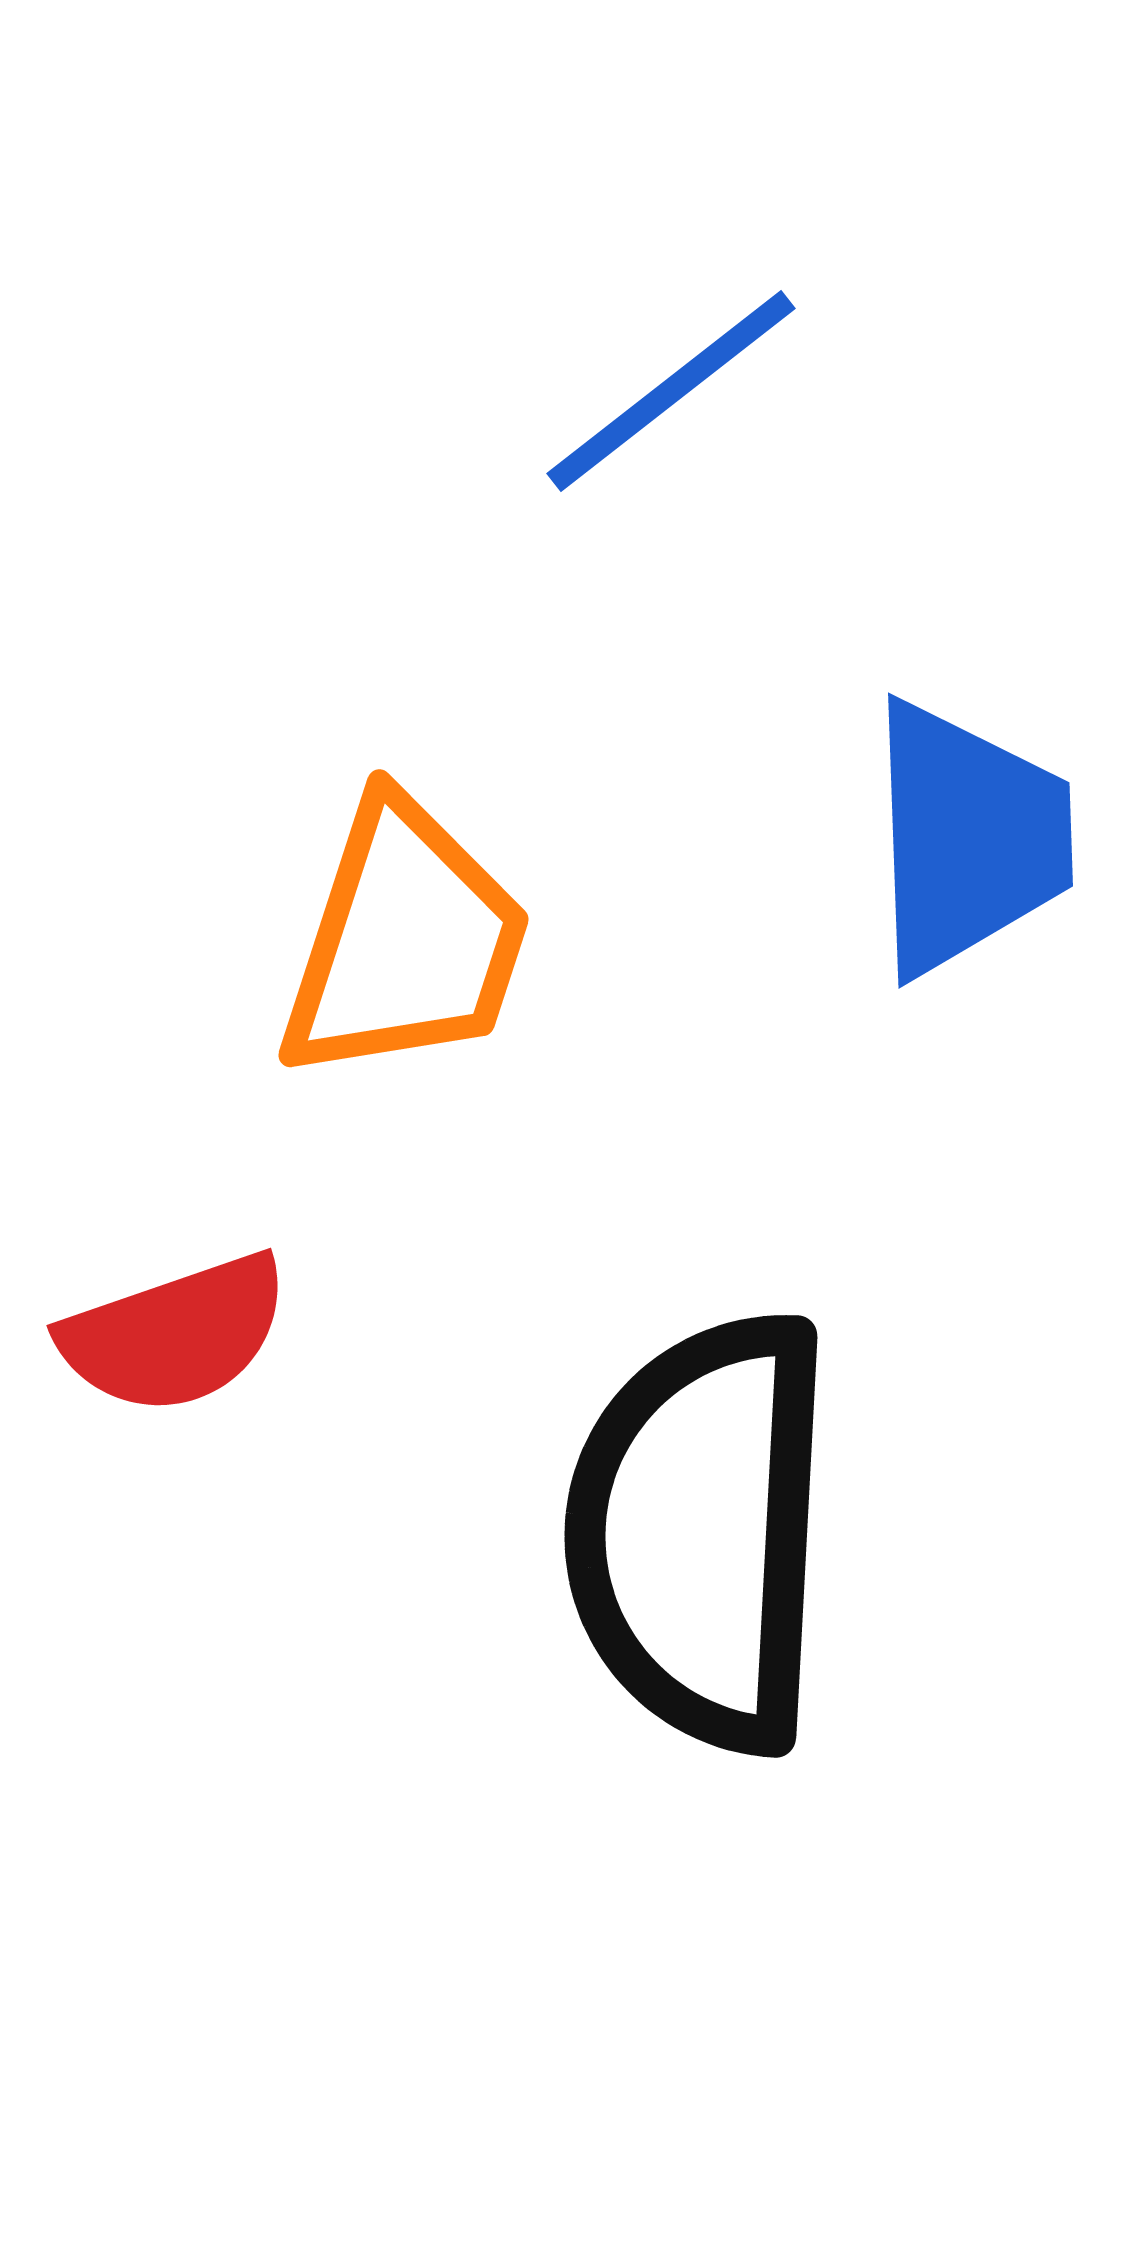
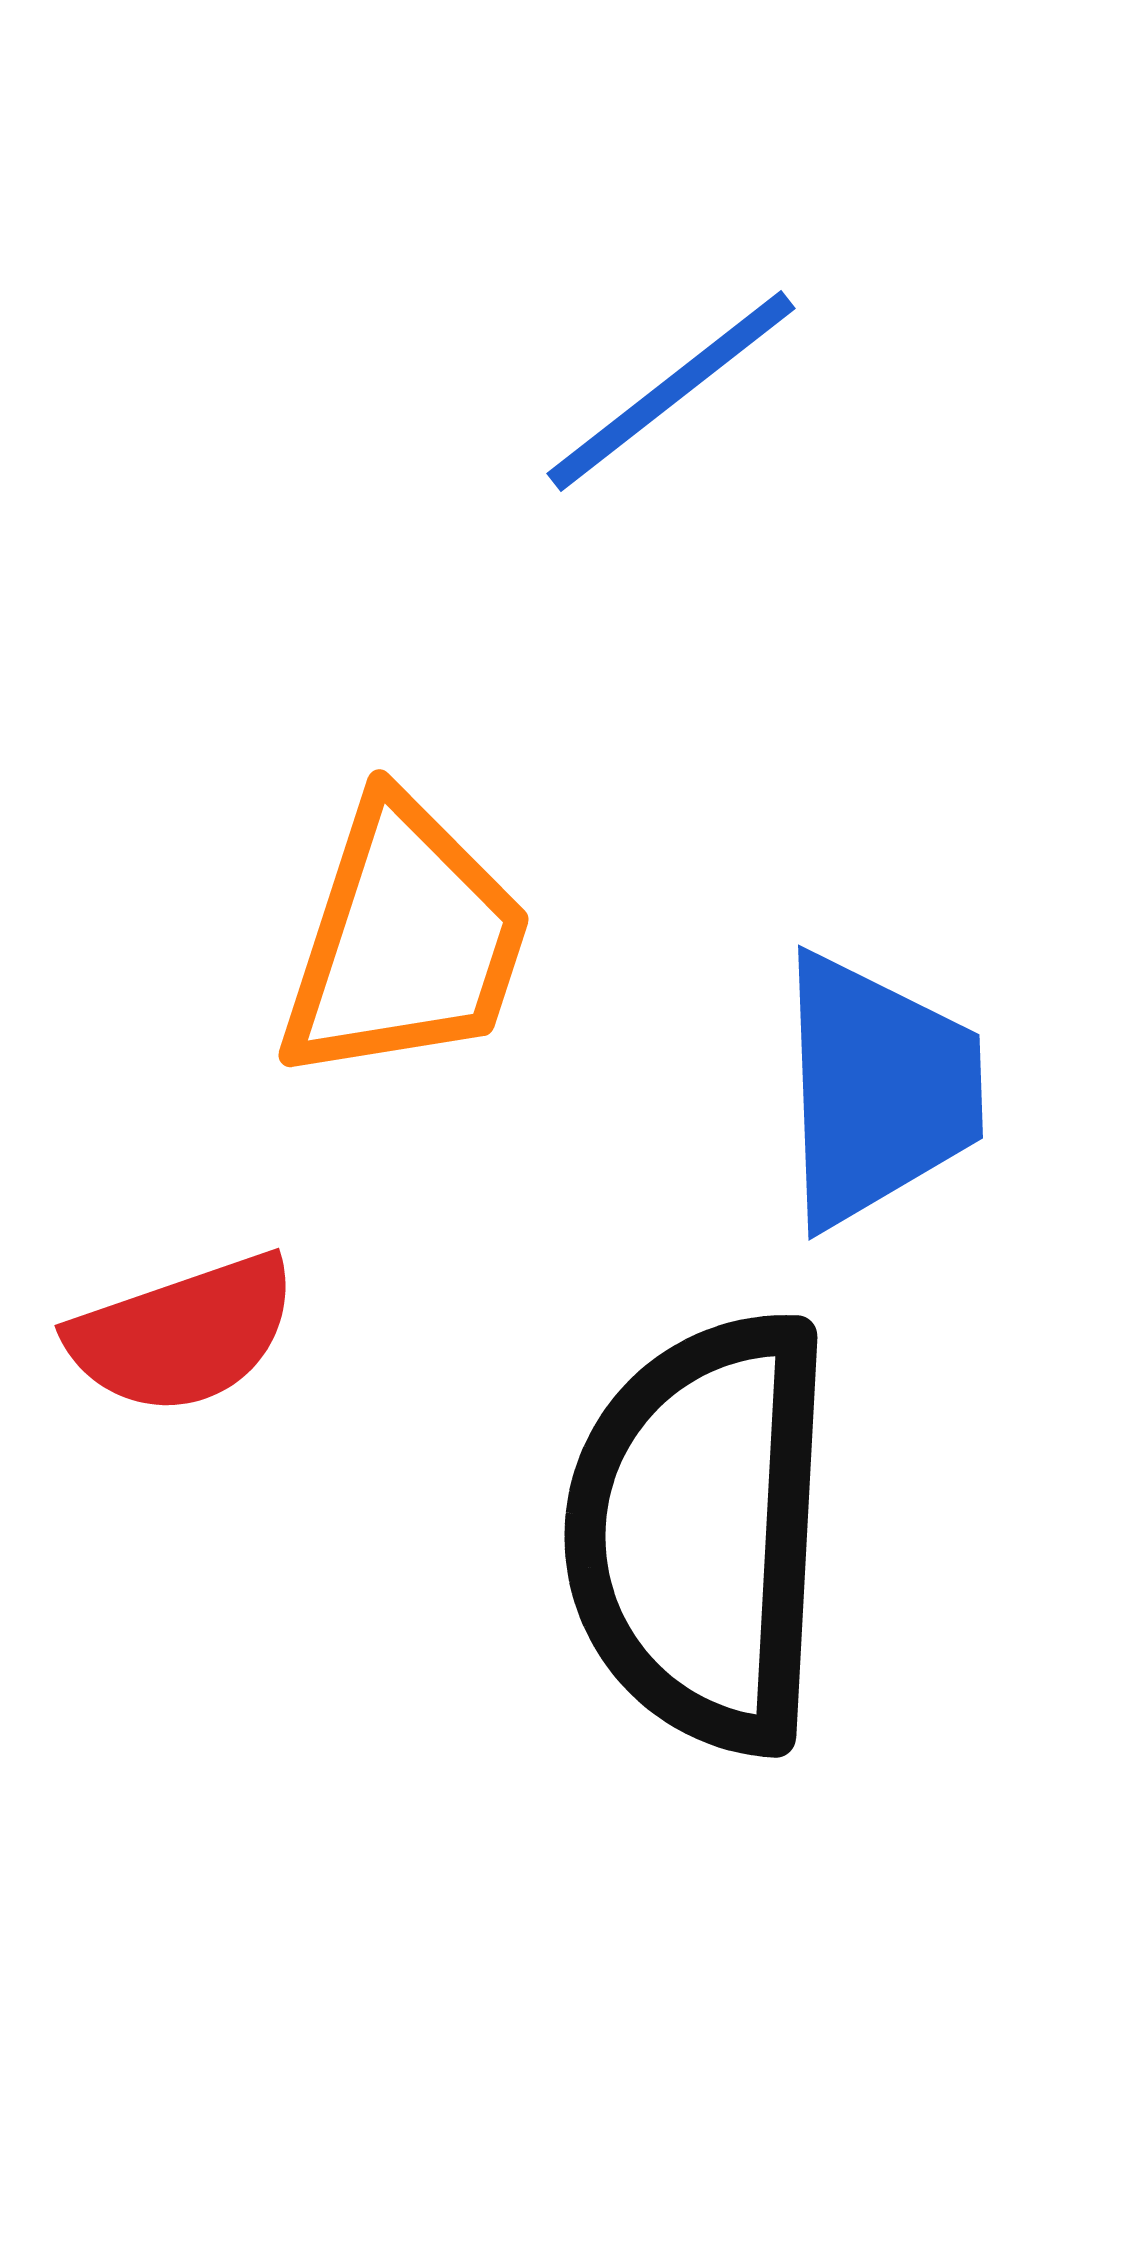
blue trapezoid: moved 90 px left, 252 px down
red semicircle: moved 8 px right
